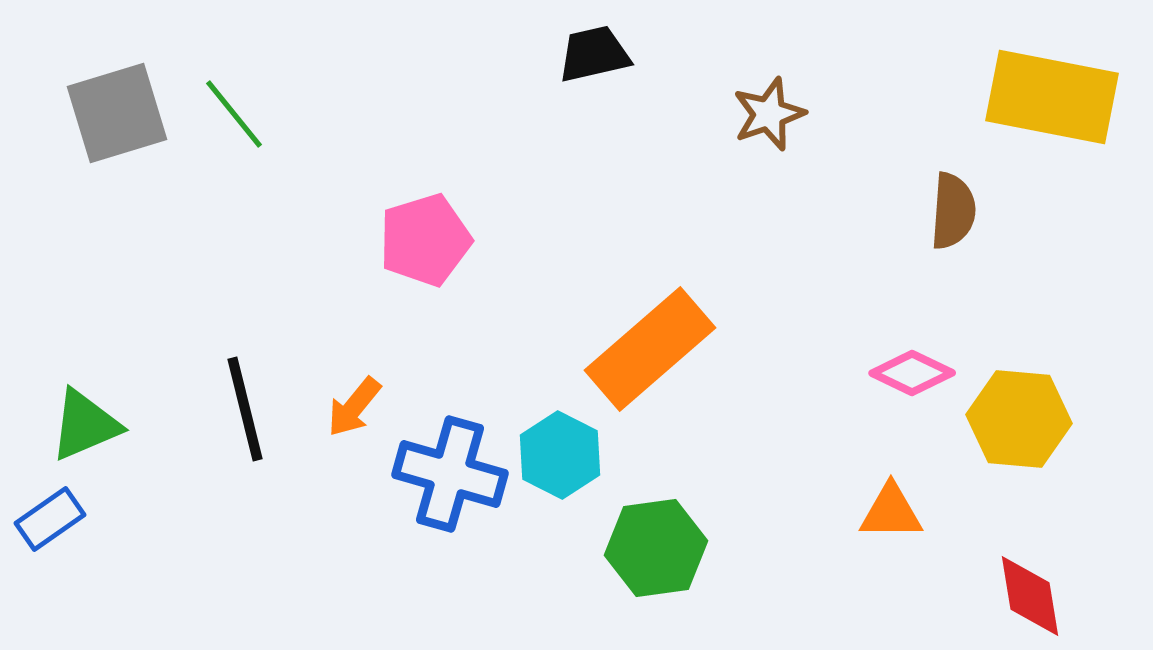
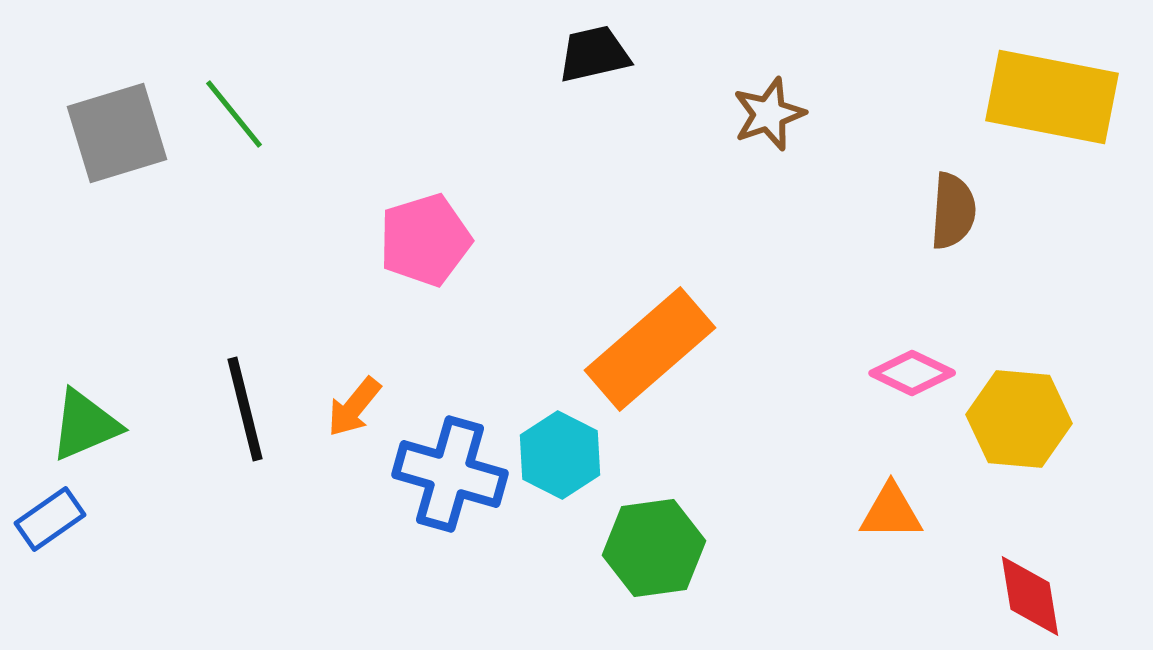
gray square: moved 20 px down
green hexagon: moved 2 px left
